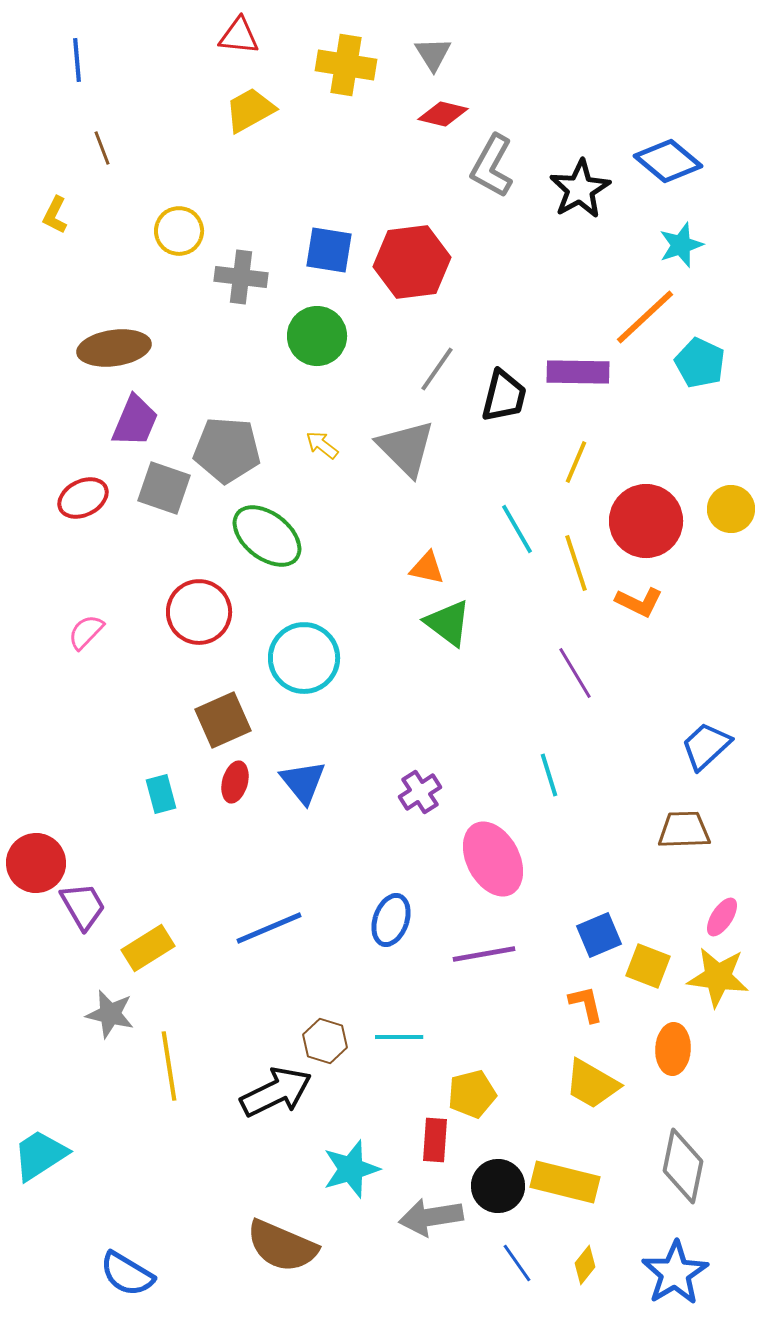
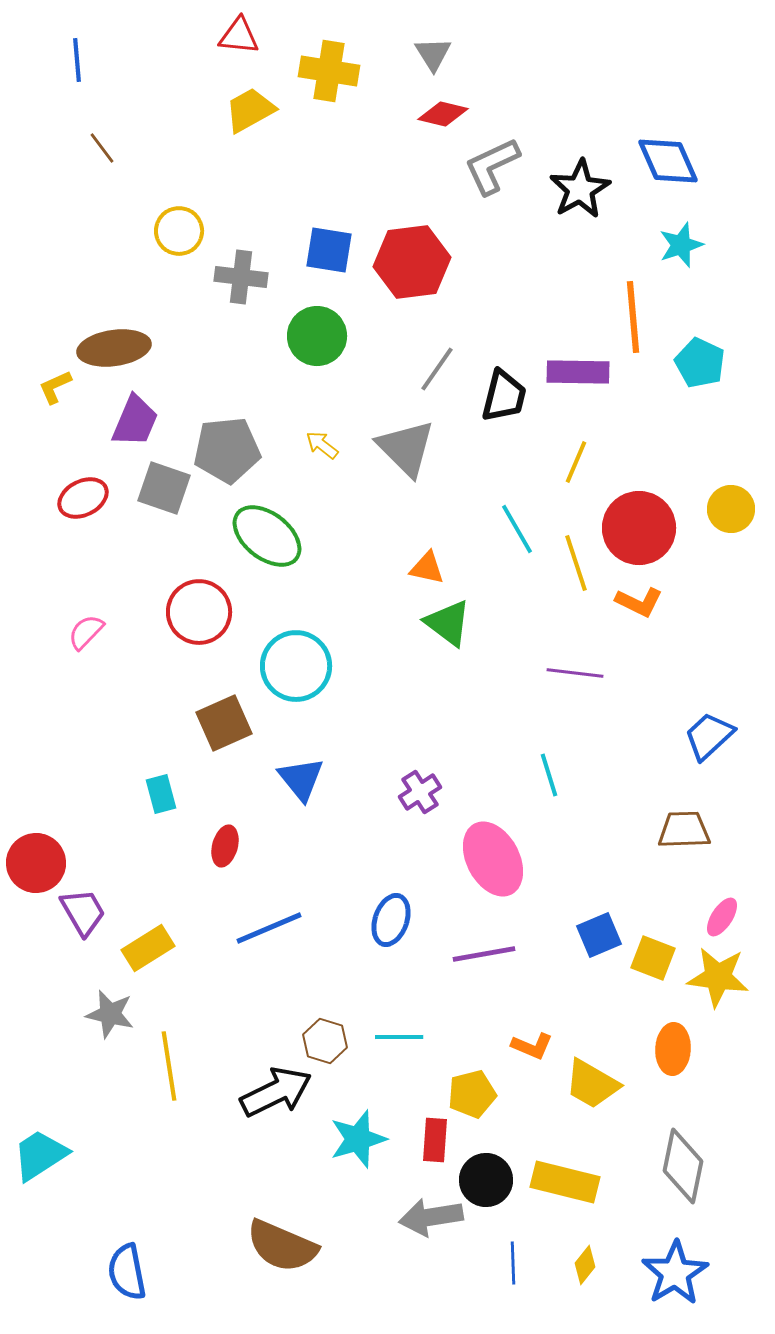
yellow cross at (346, 65): moved 17 px left, 6 px down
brown line at (102, 148): rotated 16 degrees counterclockwise
blue diamond at (668, 161): rotated 26 degrees clockwise
gray L-shape at (492, 166): rotated 36 degrees clockwise
yellow L-shape at (55, 215): moved 172 px down; rotated 39 degrees clockwise
orange line at (645, 317): moved 12 px left; rotated 52 degrees counterclockwise
gray pentagon at (227, 450): rotated 10 degrees counterclockwise
red circle at (646, 521): moved 7 px left, 7 px down
cyan circle at (304, 658): moved 8 px left, 8 px down
purple line at (575, 673): rotated 52 degrees counterclockwise
brown square at (223, 720): moved 1 px right, 3 px down
blue trapezoid at (706, 746): moved 3 px right, 10 px up
red ellipse at (235, 782): moved 10 px left, 64 px down
blue triangle at (303, 782): moved 2 px left, 3 px up
purple trapezoid at (83, 906): moved 6 px down
yellow square at (648, 966): moved 5 px right, 8 px up
orange L-shape at (586, 1004): moved 54 px left, 42 px down; rotated 126 degrees clockwise
cyan star at (351, 1169): moved 7 px right, 30 px up
black circle at (498, 1186): moved 12 px left, 6 px up
blue line at (517, 1263): moved 4 px left; rotated 33 degrees clockwise
blue semicircle at (127, 1274): moved 2 px up; rotated 48 degrees clockwise
